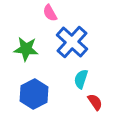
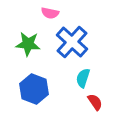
pink semicircle: rotated 48 degrees counterclockwise
green star: moved 2 px right, 5 px up
cyan semicircle: moved 2 px right, 1 px up
blue hexagon: moved 5 px up; rotated 12 degrees counterclockwise
